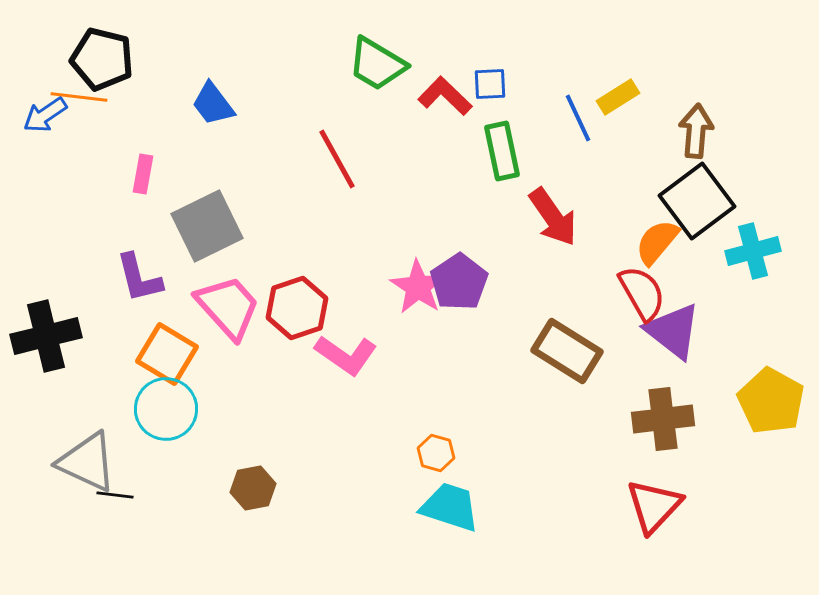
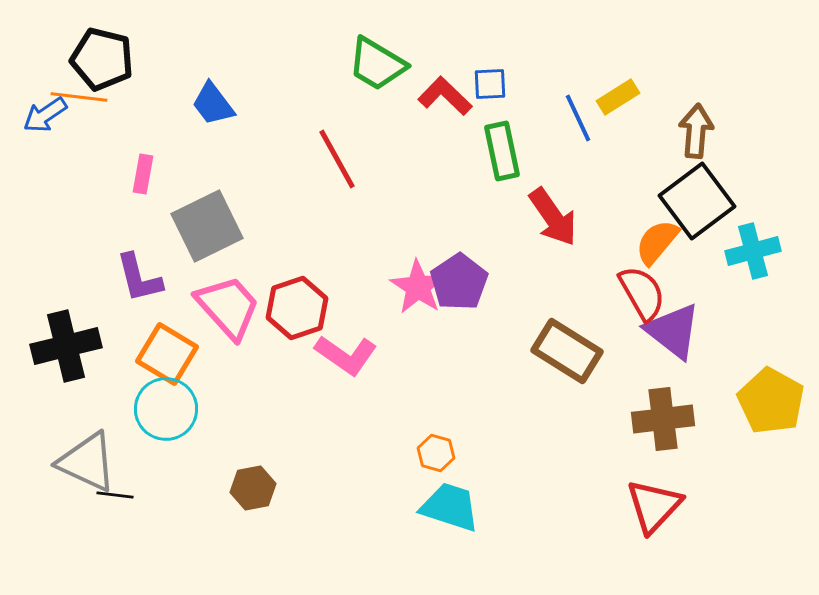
black cross: moved 20 px right, 10 px down
